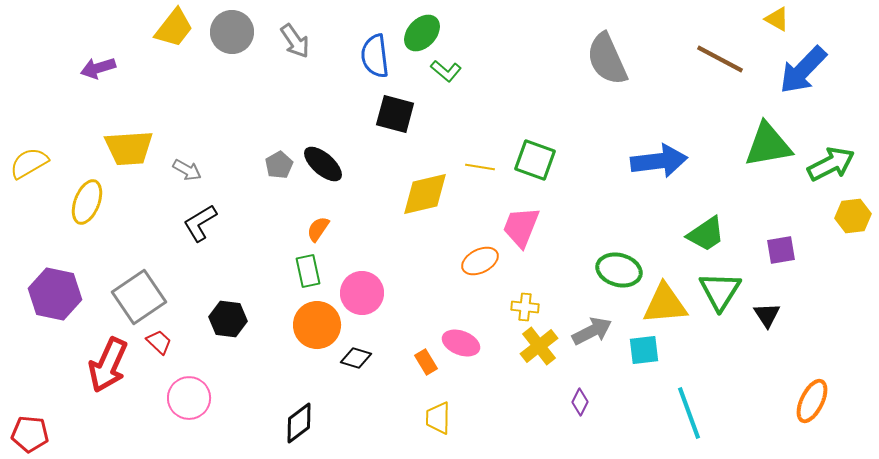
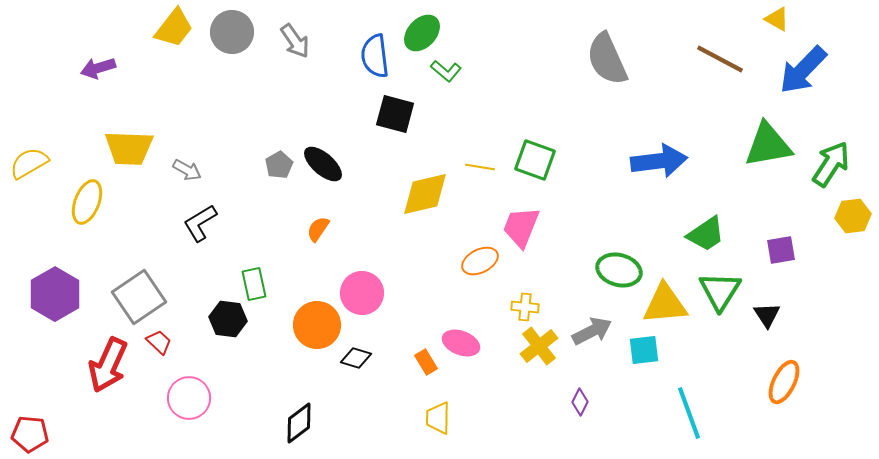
yellow trapezoid at (129, 148): rotated 6 degrees clockwise
green arrow at (831, 164): rotated 30 degrees counterclockwise
green rectangle at (308, 271): moved 54 px left, 13 px down
purple hexagon at (55, 294): rotated 18 degrees clockwise
orange ellipse at (812, 401): moved 28 px left, 19 px up
